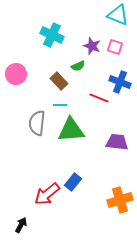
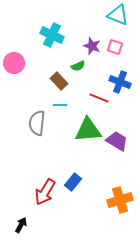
pink circle: moved 2 px left, 11 px up
green triangle: moved 17 px right
purple trapezoid: moved 1 px up; rotated 25 degrees clockwise
red arrow: moved 2 px left, 2 px up; rotated 20 degrees counterclockwise
